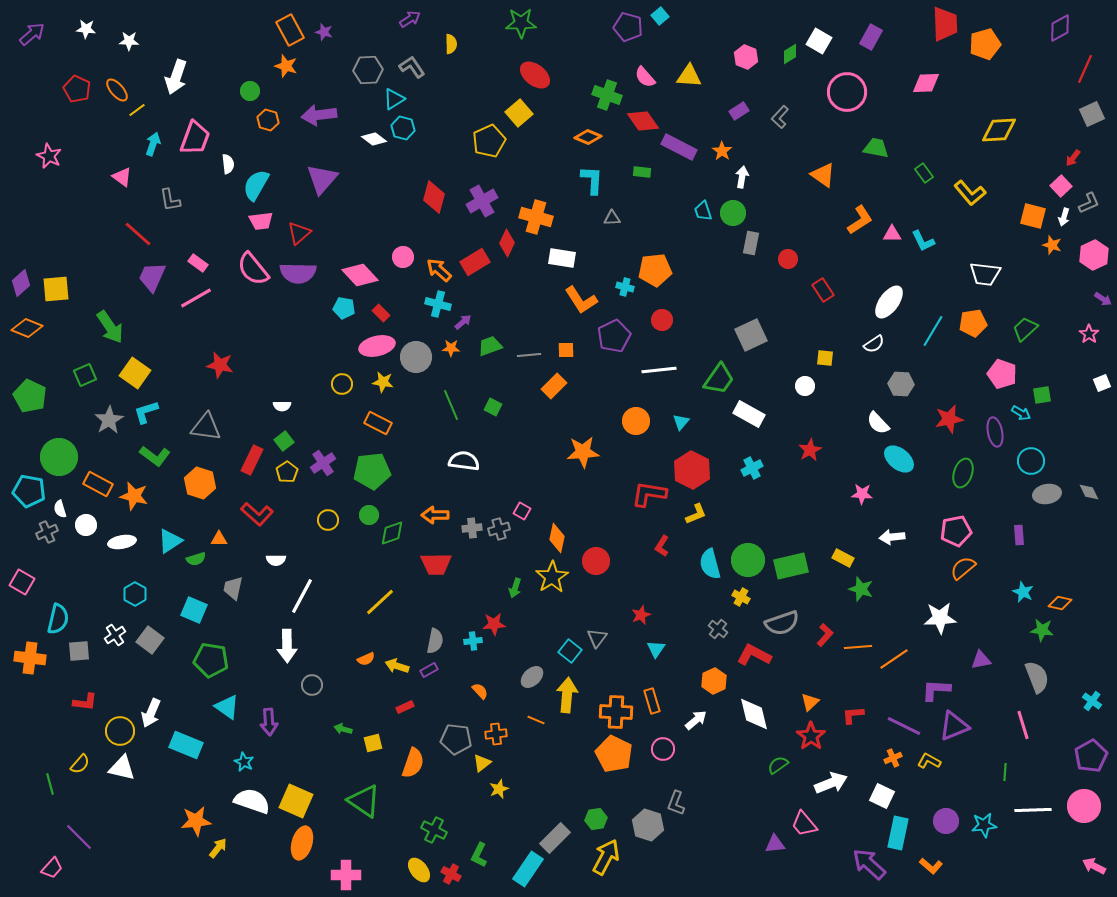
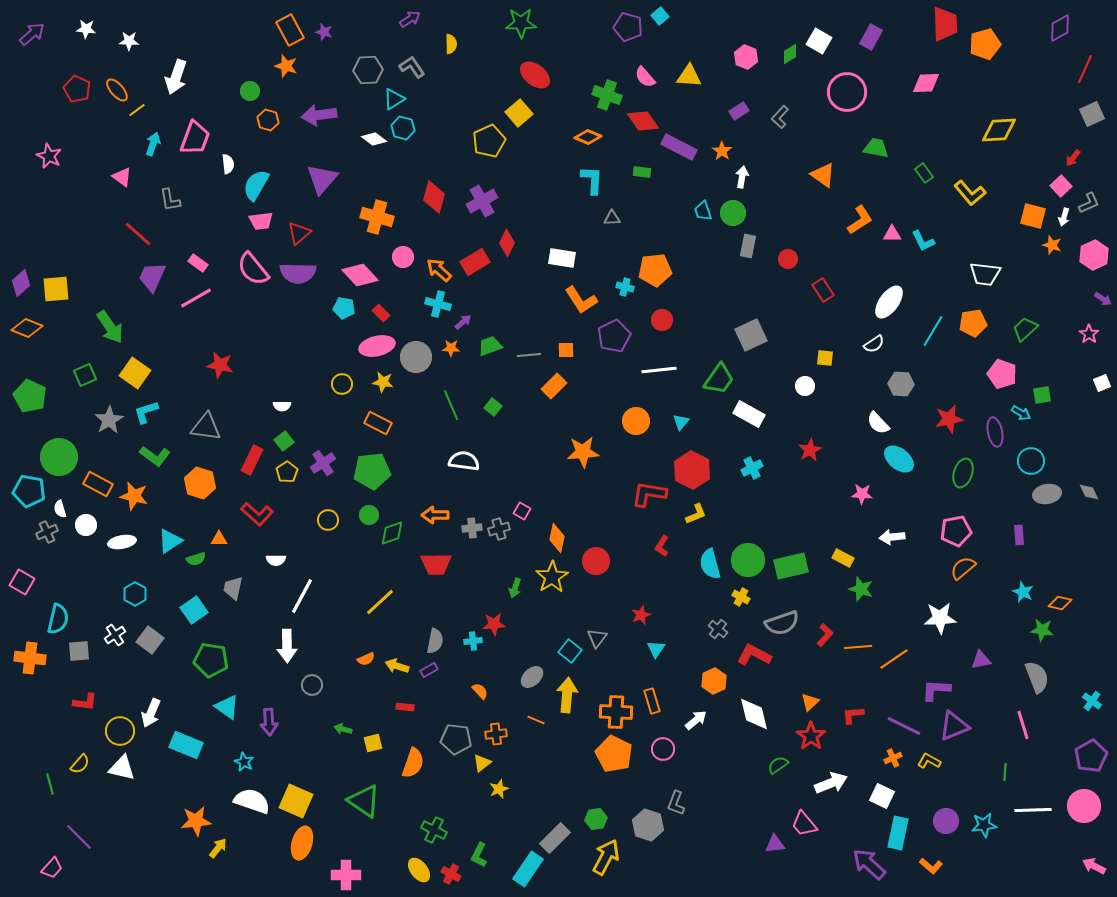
orange cross at (536, 217): moved 159 px left
gray rectangle at (751, 243): moved 3 px left, 3 px down
green square at (493, 407): rotated 12 degrees clockwise
cyan square at (194, 610): rotated 32 degrees clockwise
red rectangle at (405, 707): rotated 30 degrees clockwise
